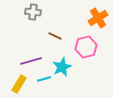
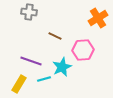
gray cross: moved 4 px left
pink hexagon: moved 3 px left, 3 px down; rotated 10 degrees clockwise
purple line: rotated 35 degrees clockwise
